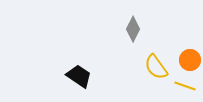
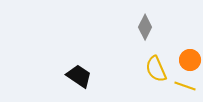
gray diamond: moved 12 px right, 2 px up
yellow semicircle: moved 2 px down; rotated 12 degrees clockwise
